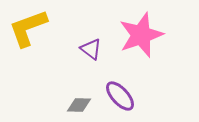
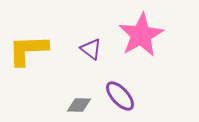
yellow L-shape: moved 22 px down; rotated 18 degrees clockwise
pink star: rotated 9 degrees counterclockwise
